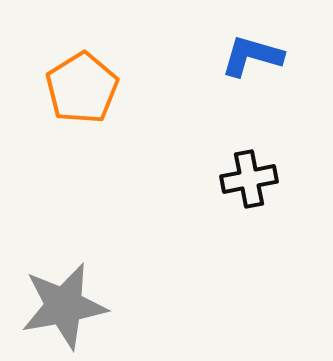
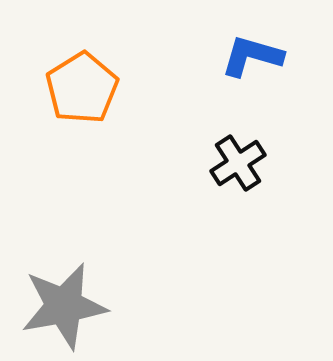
black cross: moved 11 px left, 16 px up; rotated 22 degrees counterclockwise
